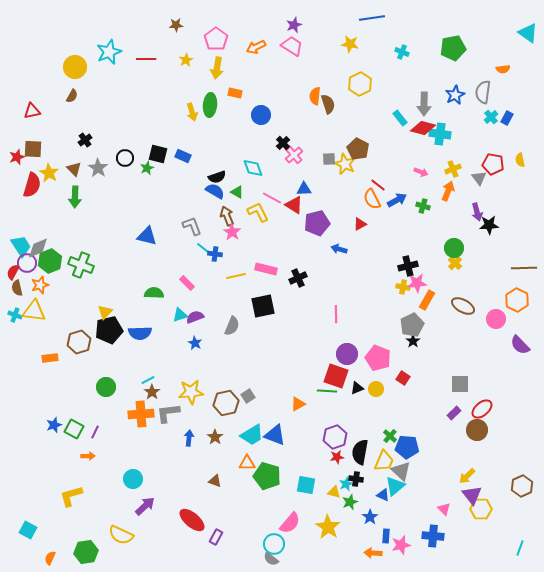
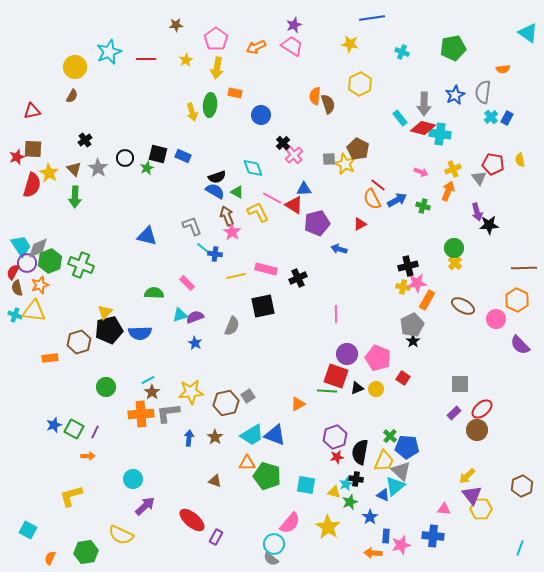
pink triangle at (444, 509): rotated 40 degrees counterclockwise
